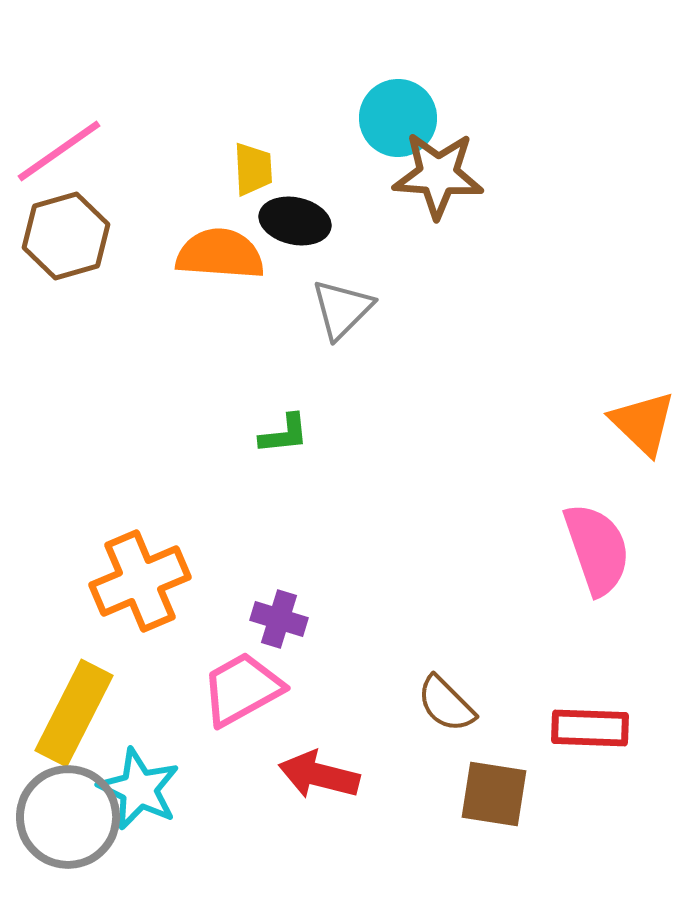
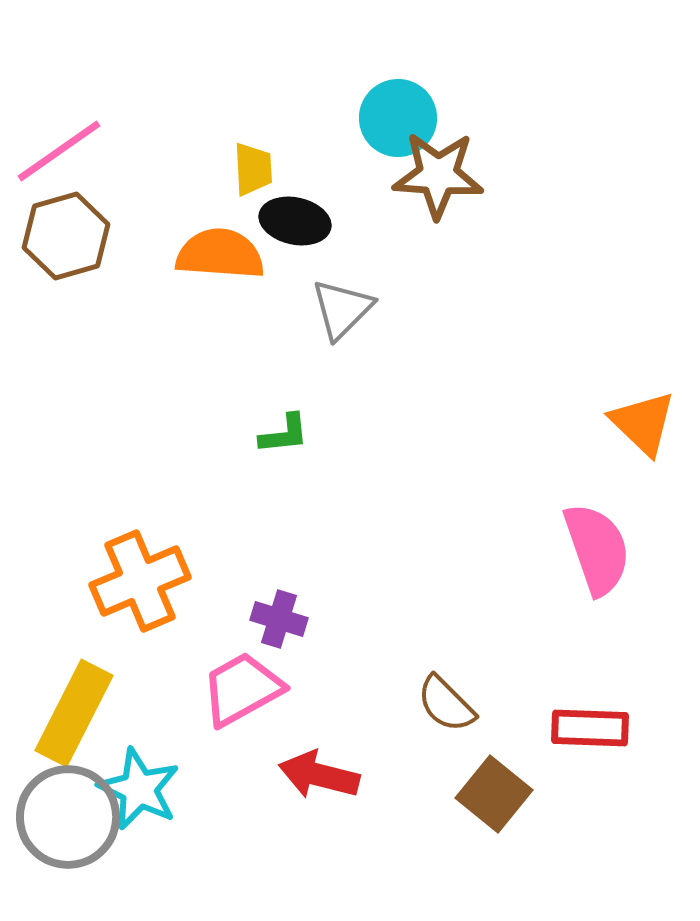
brown square: rotated 30 degrees clockwise
